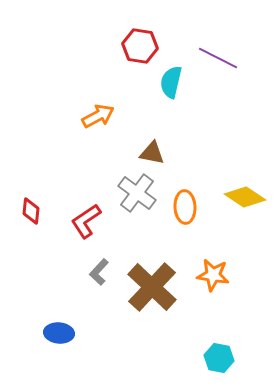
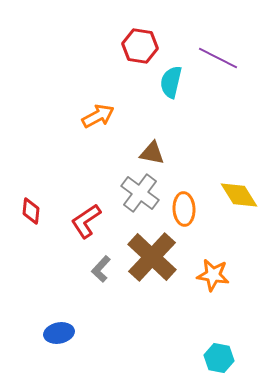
gray cross: moved 3 px right
yellow diamond: moved 6 px left, 2 px up; rotated 24 degrees clockwise
orange ellipse: moved 1 px left, 2 px down
gray L-shape: moved 2 px right, 3 px up
brown cross: moved 30 px up
blue ellipse: rotated 16 degrees counterclockwise
